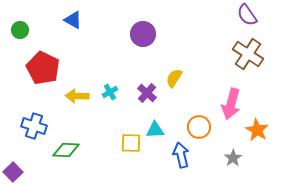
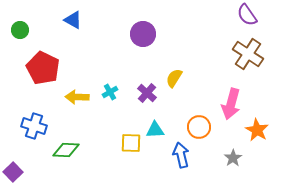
yellow arrow: moved 1 px down
